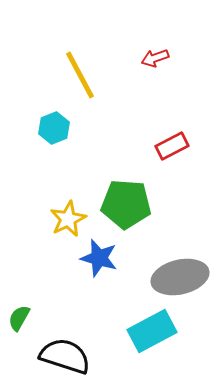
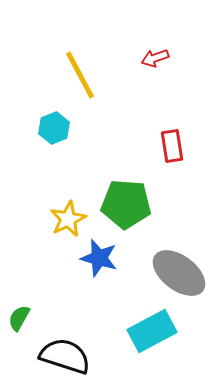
red rectangle: rotated 72 degrees counterclockwise
gray ellipse: moved 1 px left, 4 px up; rotated 50 degrees clockwise
